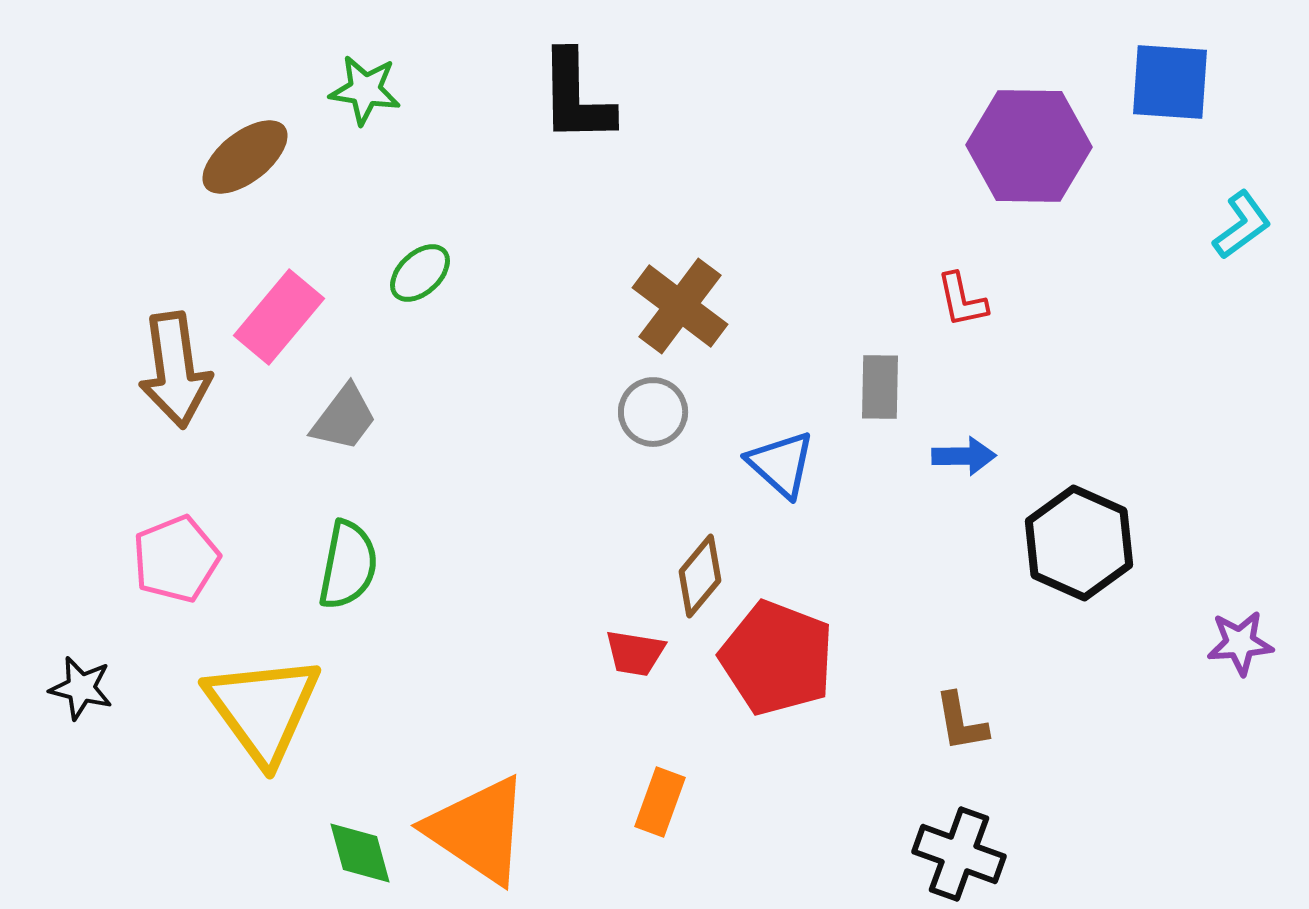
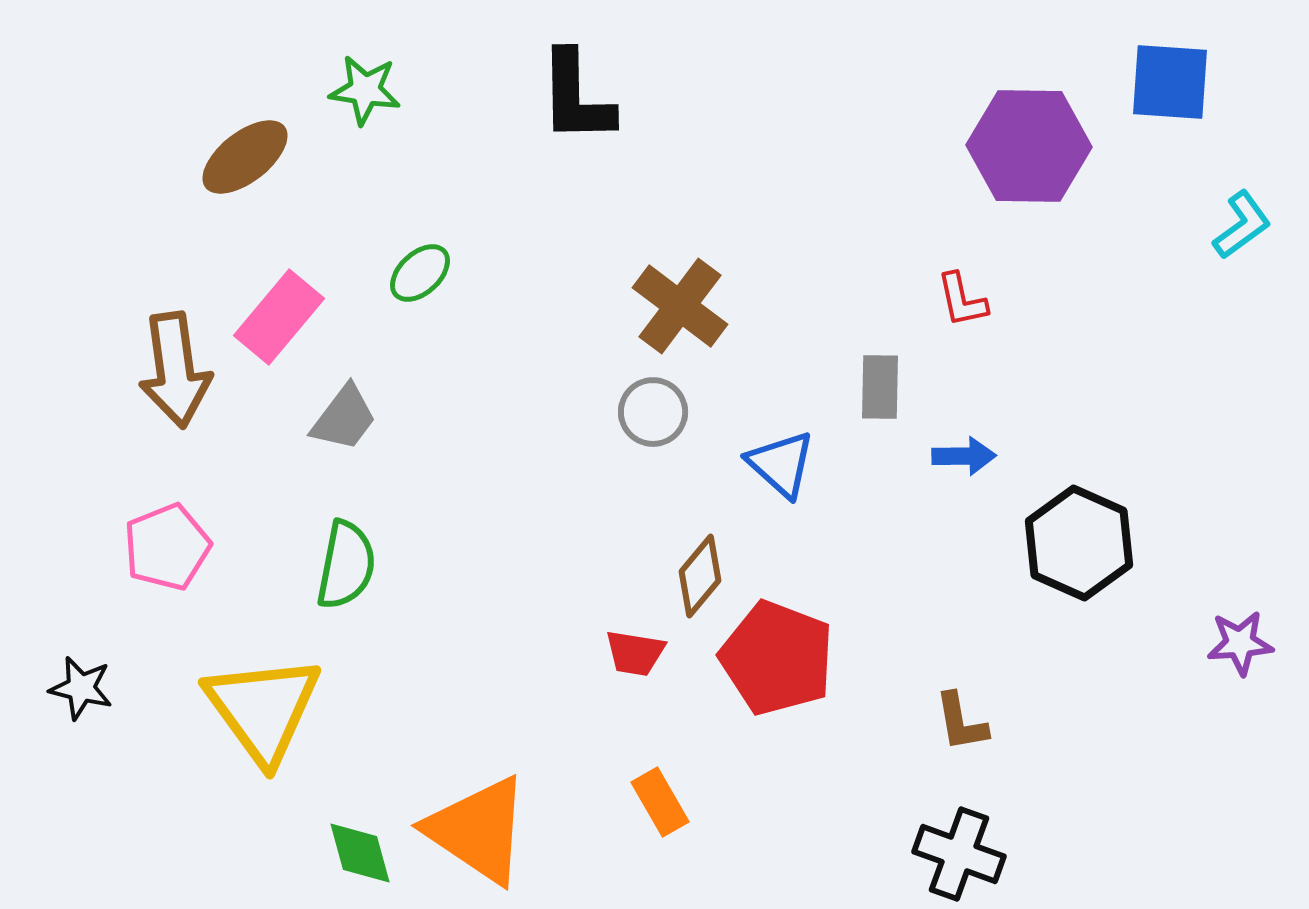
pink pentagon: moved 9 px left, 12 px up
green semicircle: moved 2 px left
orange rectangle: rotated 50 degrees counterclockwise
